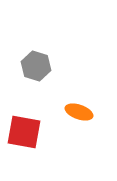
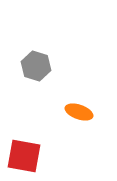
red square: moved 24 px down
